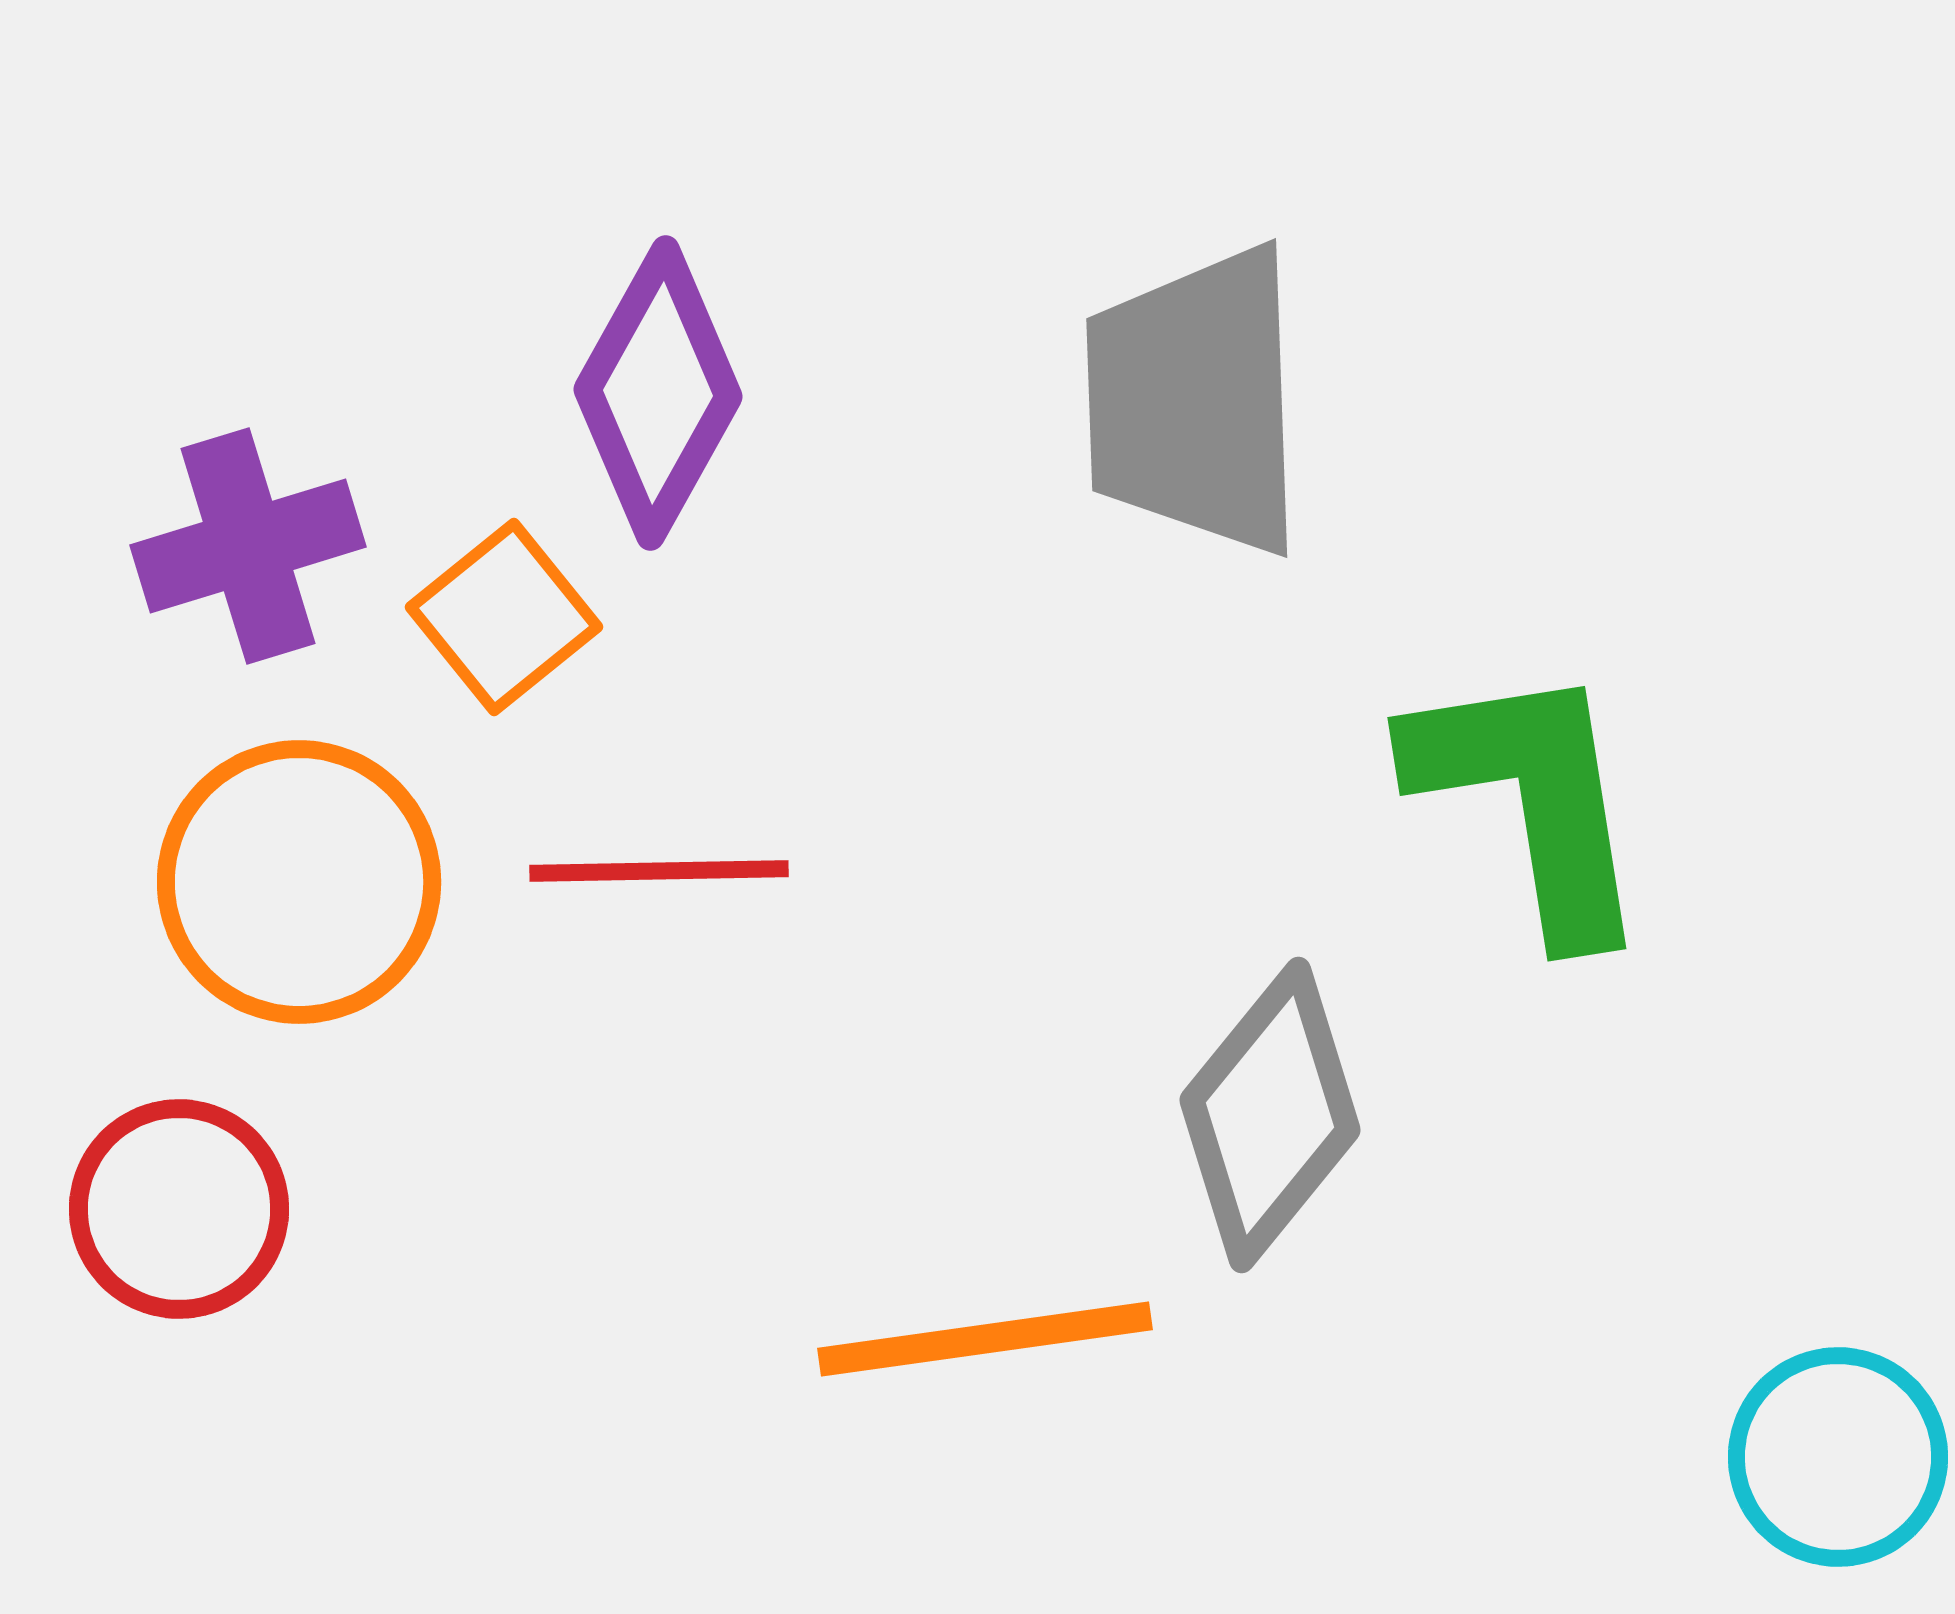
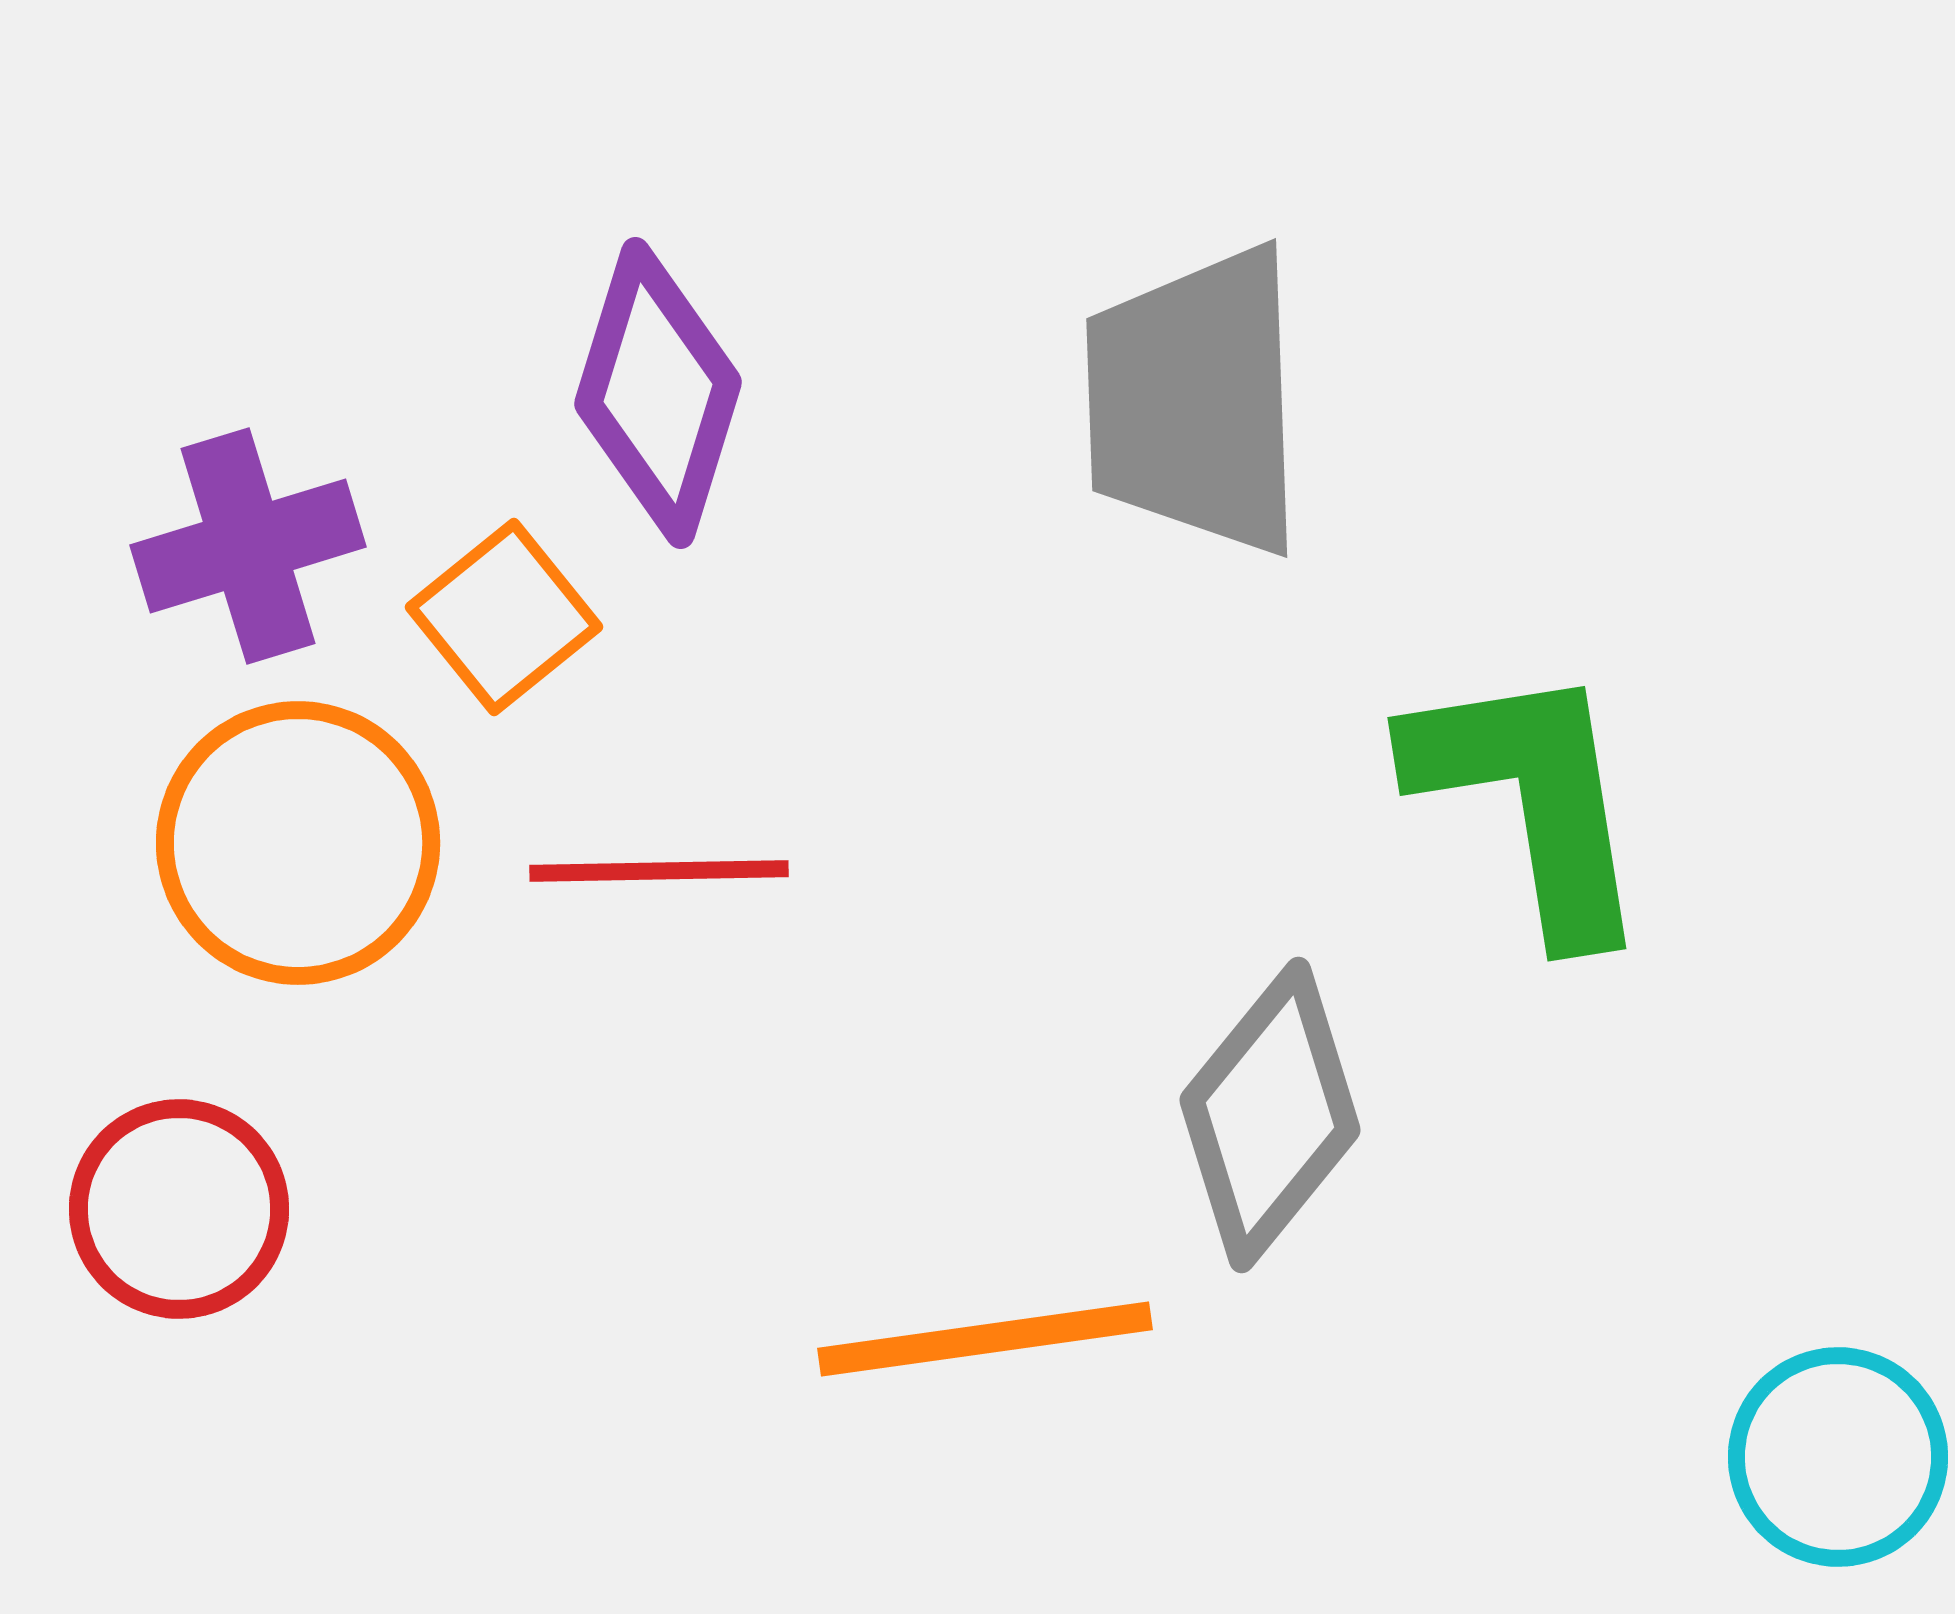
purple diamond: rotated 12 degrees counterclockwise
orange circle: moved 1 px left, 39 px up
